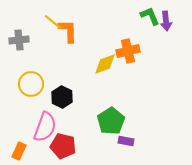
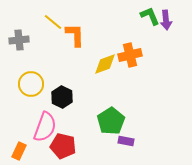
purple arrow: moved 1 px up
orange L-shape: moved 7 px right, 4 px down
orange cross: moved 2 px right, 4 px down
